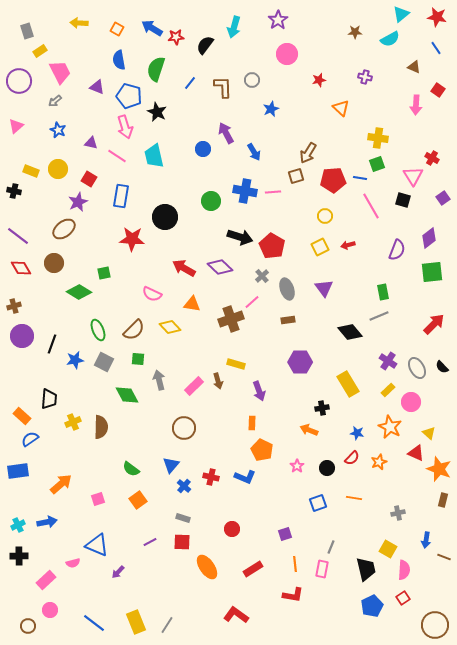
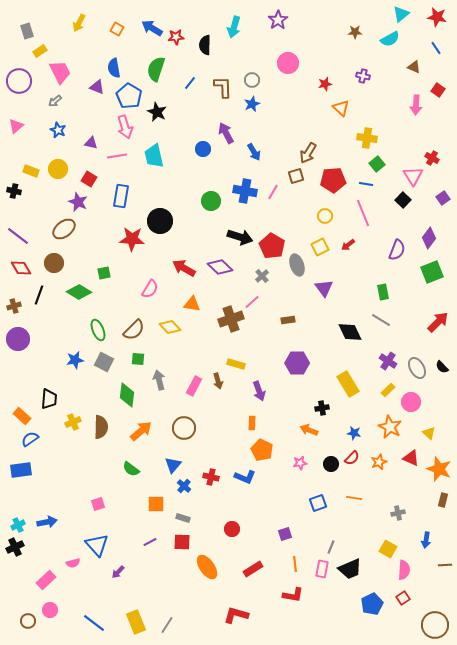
yellow arrow at (79, 23): rotated 66 degrees counterclockwise
black semicircle at (205, 45): rotated 36 degrees counterclockwise
pink circle at (287, 54): moved 1 px right, 9 px down
blue semicircle at (119, 60): moved 5 px left, 8 px down
purple cross at (365, 77): moved 2 px left, 1 px up
red star at (319, 80): moved 6 px right, 4 px down
blue pentagon at (129, 96): rotated 15 degrees clockwise
blue star at (271, 109): moved 19 px left, 5 px up
yellow cross at (378, 138): moved 11 px left
pink line at (117, 156): rotated 42 degrees counterclockwise
green square at (377, 164): rotated 21 degrees counterclockwise
blue line at (360, 178): moved 6 px right, 6 px down
pink line at (273, 192): rotated 56 degrees counterclockwise
black square at (403, 200): rotated 28 degrees clockwise
purple star at (78, 202): rotated 24 degrees counterclockwise
pink line at (371, 206): moved 8 px left, 7 px down; rotated 8 degrees clockwise
black circle at (165, 217): moved 5 px left, 4 px down
purple diamond at (429, 238): rotated 15 degrees counterclockwise
red arrow at (348, 245): rotated 24 degrees counterclockwise
green square at (432, 272): rotated 15 degrees counterclockwise
gray ellipse at (287, 289): moved 10 px right, 24 px up
pink semicircle at (152, 294): moved 2 px left, 5 px up; rotated 84 degrees counterclockwise
gray line at (379, 316): moved 2 px right, 4 px down; rotated 54 degrees clockwise
red arrow at (434, 324): moved 4 px right, 2 px up
black diamond at (350, 332): rotated 15 degrees clockwise
purple circle at (22, 336): moved 4 px left, 3 px down
black line at (52, 344): moved 13 px left, 49 px up
purple hexagon at (300, 362): moved 3 px left, 1 px down
pink rectangle at (194, 386): rotated 18 degrees counterclockwise
green diamond at (127, 395): rotated 35 degrees clockwise
blue star at (357, 433): moved 3 px left
red triangle at (416, 453): moved 5 px left, 5 px down
blue triangle at (171, 465): moved 2 px right
pink star at (297, 466): moved 3 px right, 3 px up; rotated 24 degrees clockwise
black circle at (327, 468): moved 4 px right, 4 px up
blue rectangle at (18, 471): moved 3 px right, 1 px up
orange arrow at (61, 484): moved 80 px right, 53 px up
pink square at (98, 499): moved 5 px down
orange square at (138, 500): moved 18 px right, 4 px down; rotated 36 degrees clockwise
blue triangle at (97, 545): rotated 25 degrees clockwise
black cross at (19, 556): moved 4 px left, 9 px up; rotated 24 degrees counterclockwise
brown line at (444, 557): moved 1 px right, 8 px down; rotated 24 degrees counterclockwise
black trapezoid at (366, 569): moved 16 px left; rotated 80 degrees clockwise
blue pentagon at (372, 606): moved 2 px up
red L-shape at (236, 615): rotated 20 degrees counterclockwise
brown circle at (28, 626): moved 5 px up
